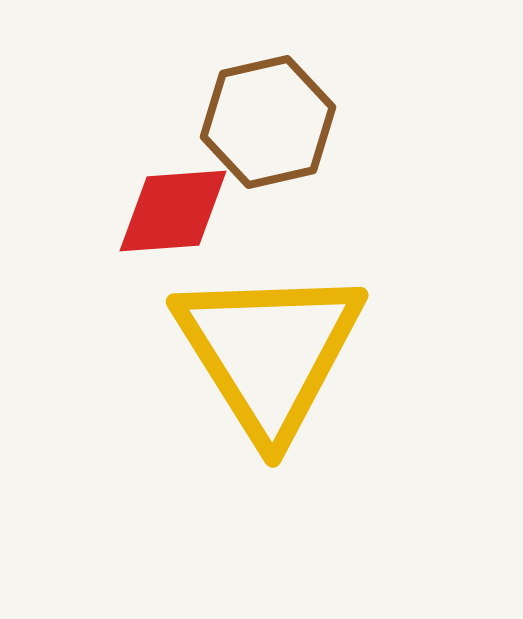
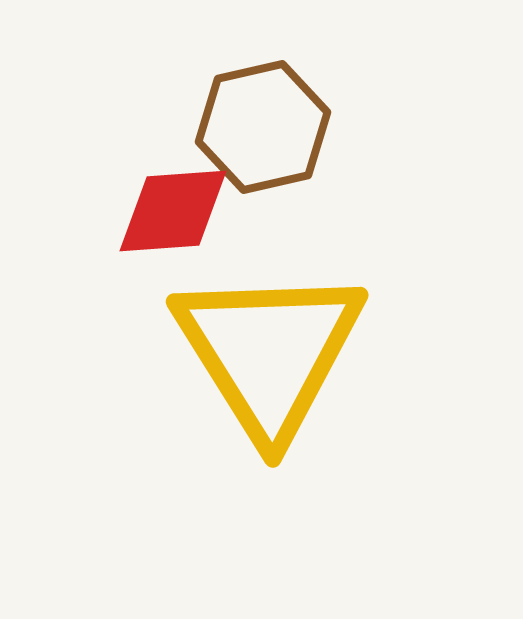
brown hexagon: moved 5 px left, 5 px down
